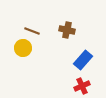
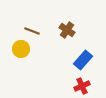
brown cross: rotated 21 degrees clockwise
yellow circle: moved 2 px left, 1 px down
